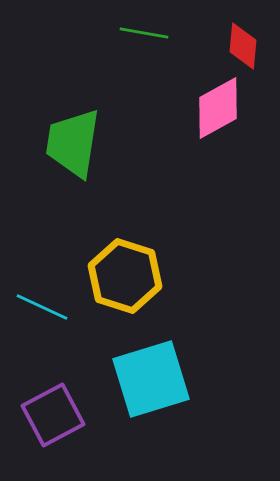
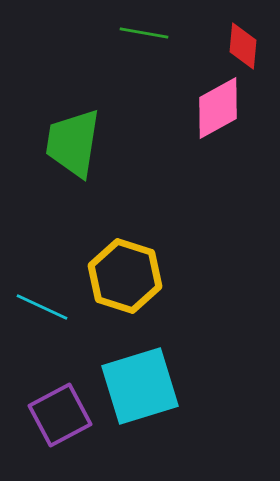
cyan square: moved 11 px left, 7 px down
purple square: moved 7 px right
